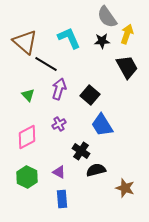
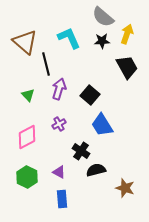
gray semicircle: moved 4 px left; rotated 15 degrees counterclockwise
black line: rotated 45 degrees clockwise
